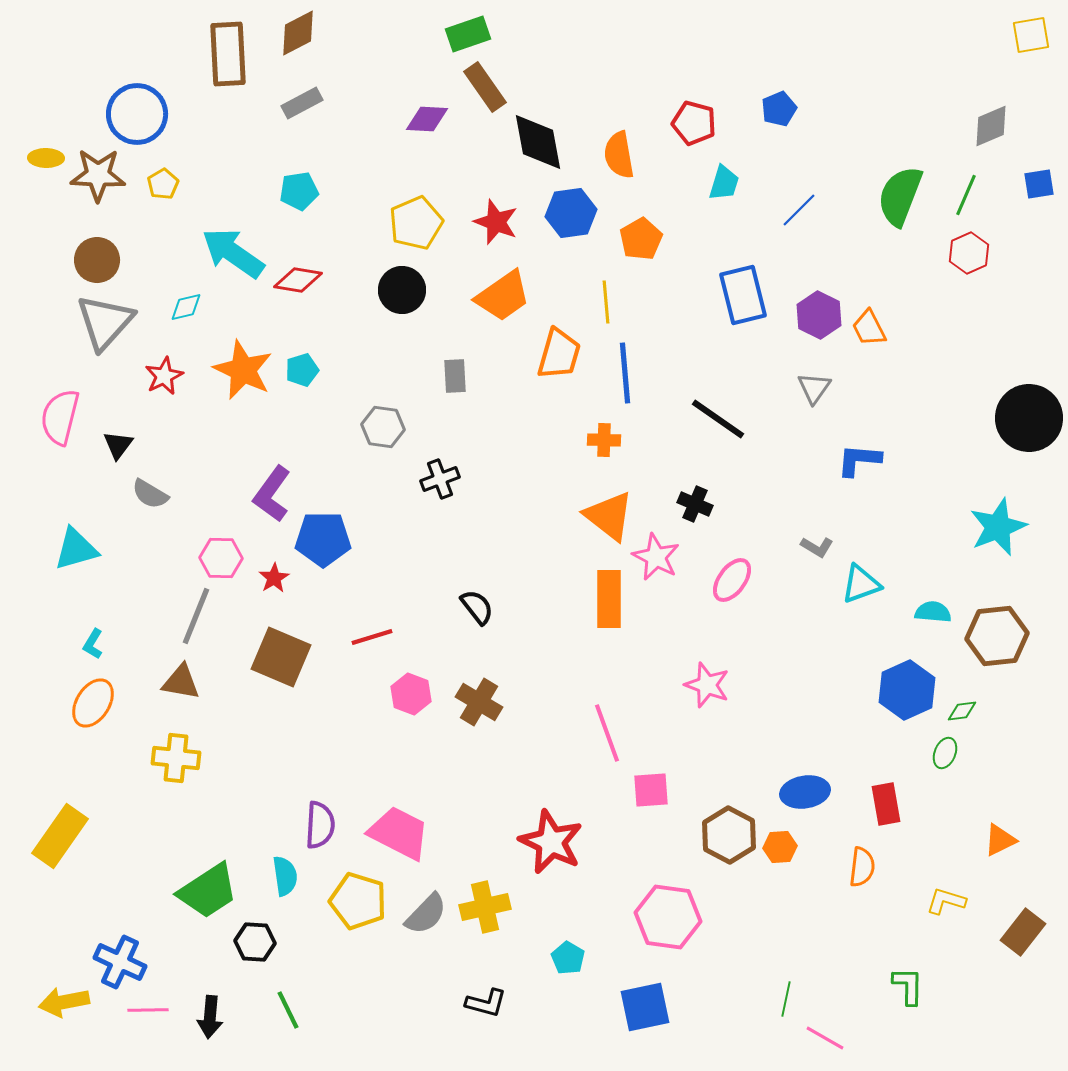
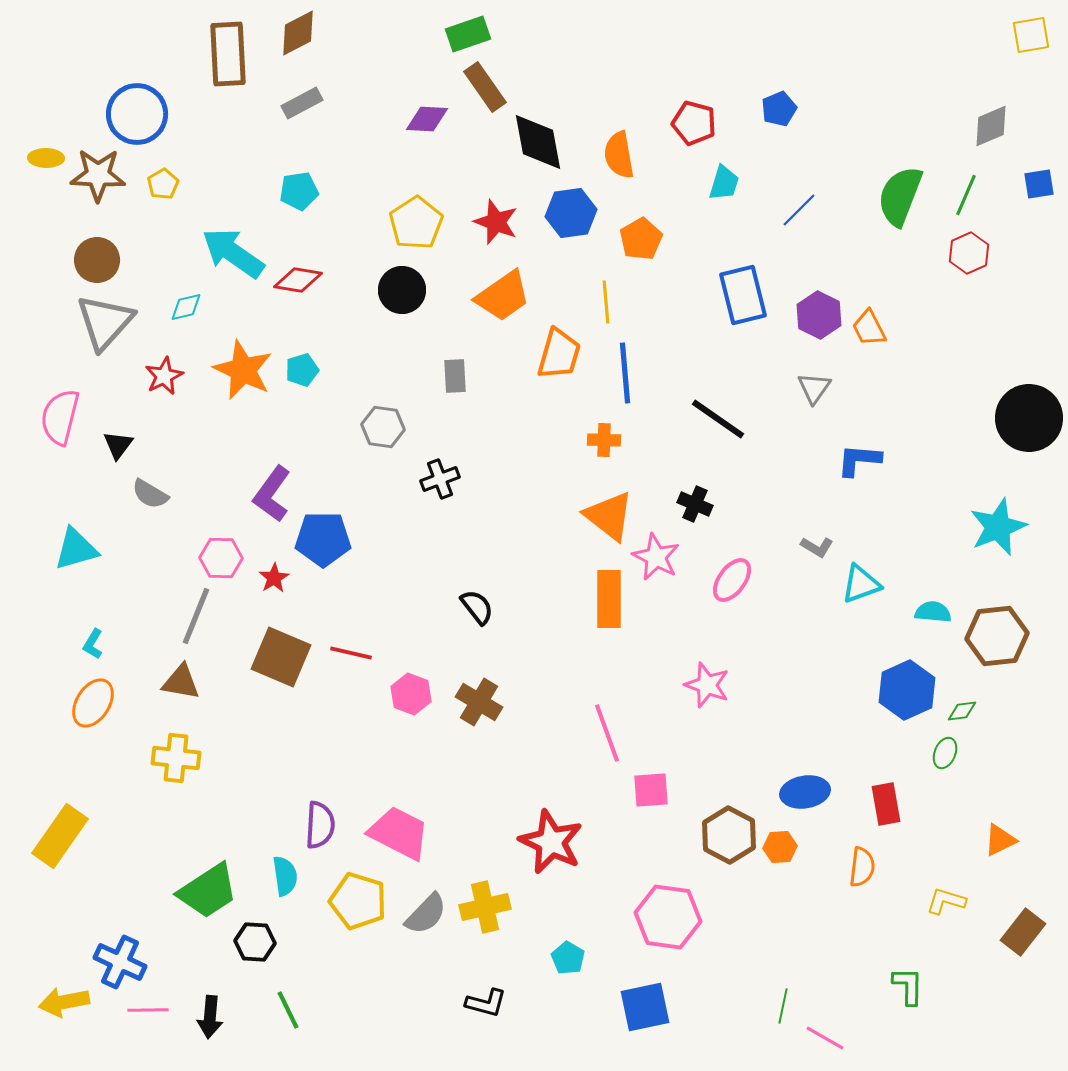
yellow pentagon at (416, 223): rotated 10 degrees counterclockwise
red line at (372, 637): moved 21 px left, 16 px down; rotated 30 degrees clockwise
green line at (786, 999): moved 3 px left, 7 px down
